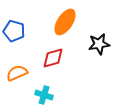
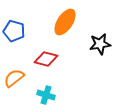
black star: moved 1 px right
red diamond: moved 7 px left, 1 px down; rotated 30 degrees clockwise
orange semicircle: moved 3 px left, 5 px down; rotated 15 degrees counterclockwise
cyan cross: moved 2 px right
